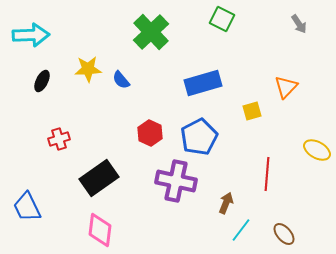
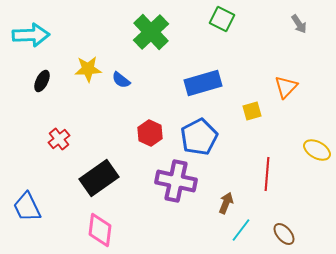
blue semicircle: rotated 12 degrees counterclockwise
red cross: rotated 20 degrees counterclockwise
